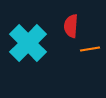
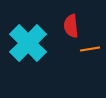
red semicircle: rotated 10 degrees counterclockwise
